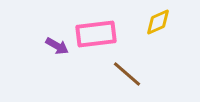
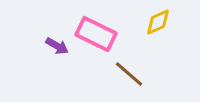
pink rectangle: rotated 33 degrees clockwise
brown line: moved 2 px right
